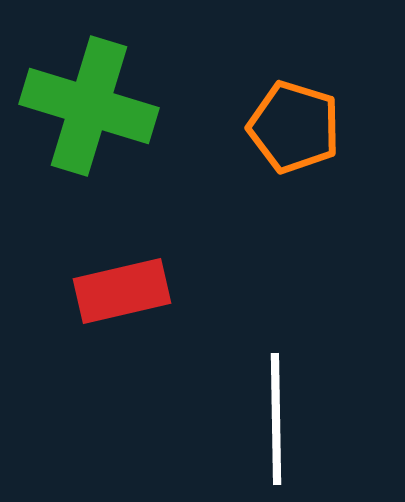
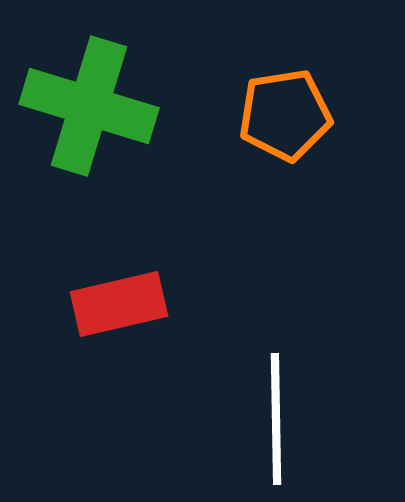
orange pentagon: moved 9 px left, 12 px up; rotated 26 degrees counterclockwise
red rectangle: moved 3 px left, 13 px down
